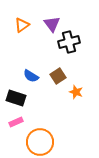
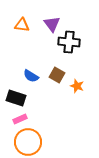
orange triangle: rotated 42 degrees clockwise
black cross: rotated 20 degrees clockwise
brown square: moved 1 px left, 1 px up; rotated 28 degrees counterclockwise
orange star: moved 1 px right, 6 px up
pink rectangle: moved 4 px right, 3 px up
orange circle: moved 12 px left
